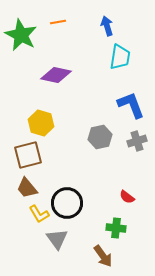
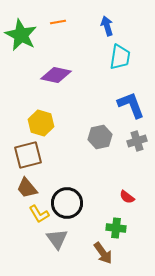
brown arrow: moved 3 px up
